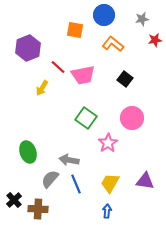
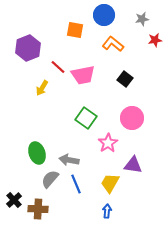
green ellipse: moved 9 px right, 1 px down
purple triangle: moved 12 px left, 16 px up
